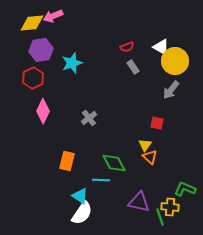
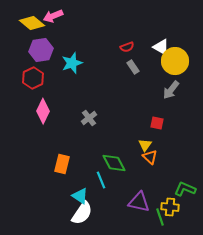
yellow diamond: rotated 45 degrees clockwise
orange rectangle: moved 5 px left, 3 px down
cyan line: rotated 66 degrees clockwise
